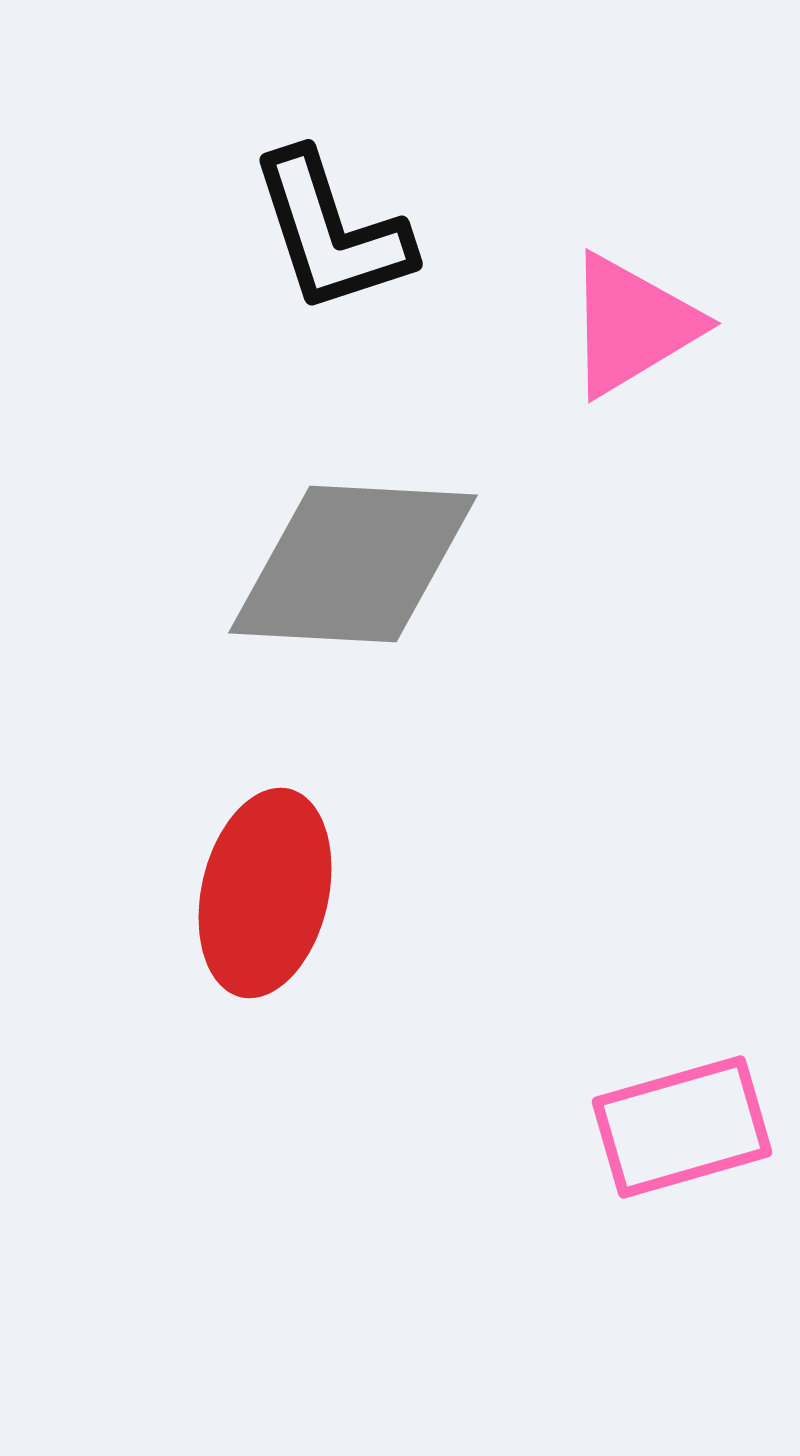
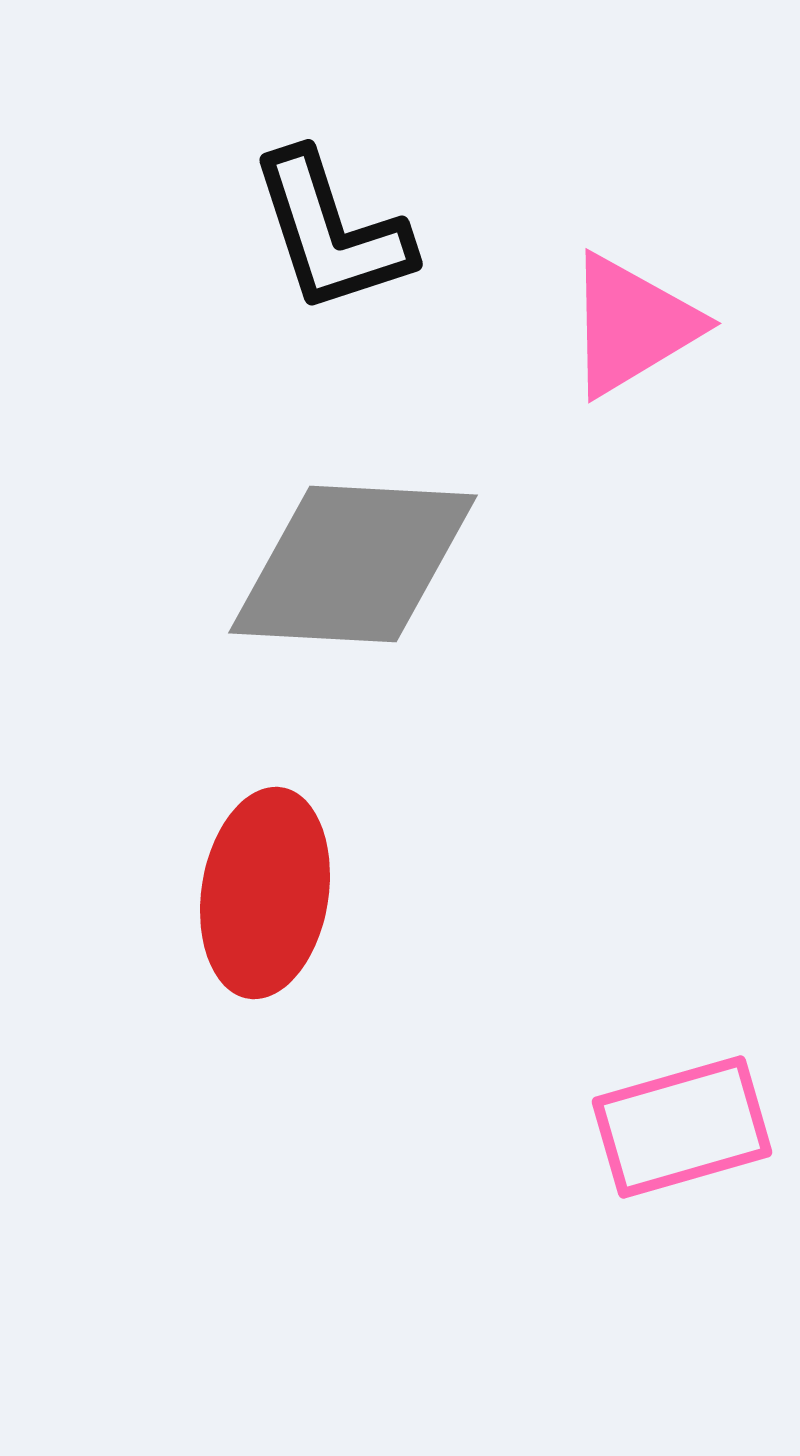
red ellipse: rotated 4 degrees counterclockwise
